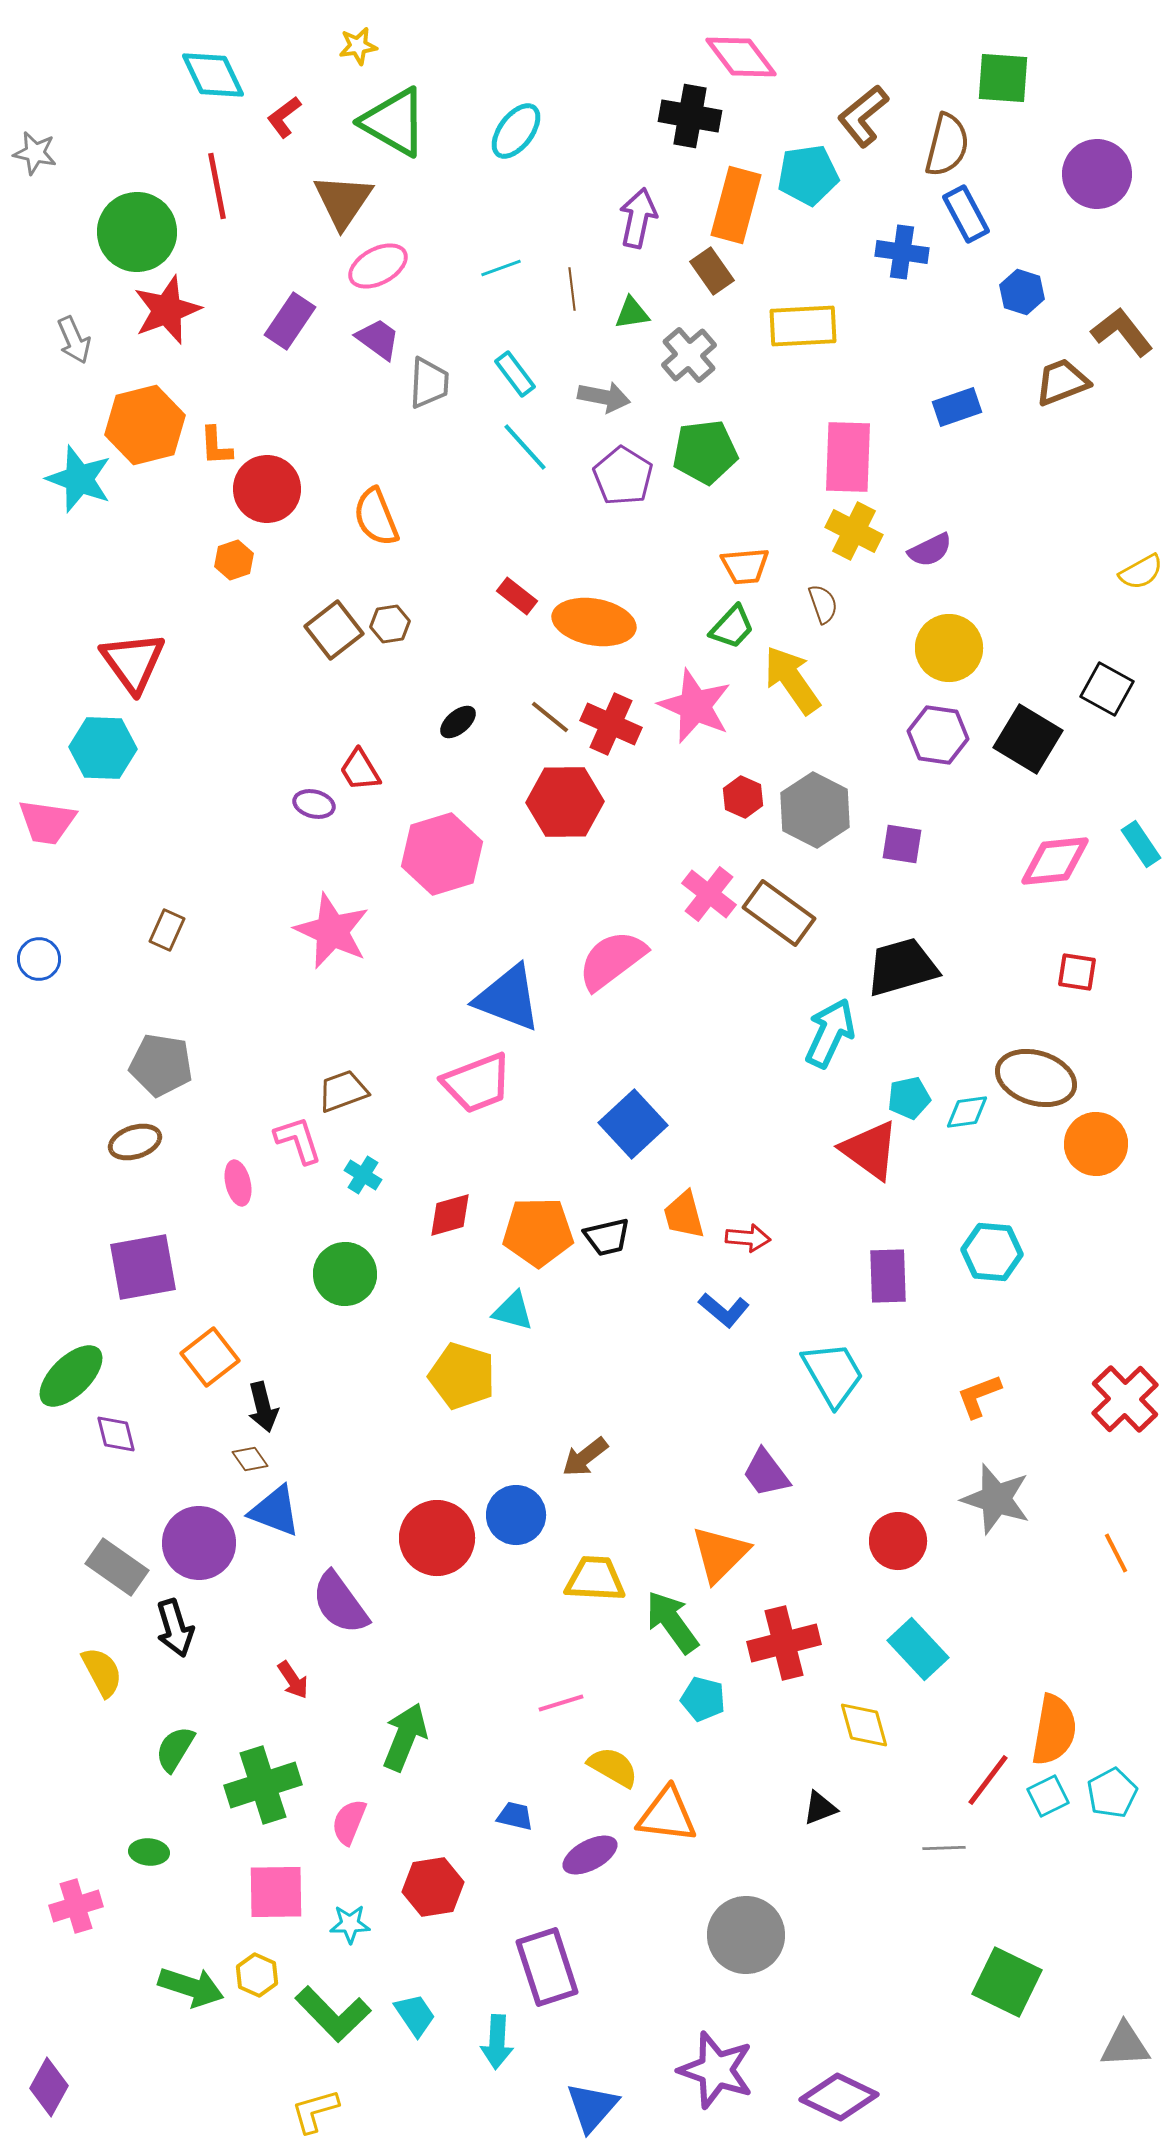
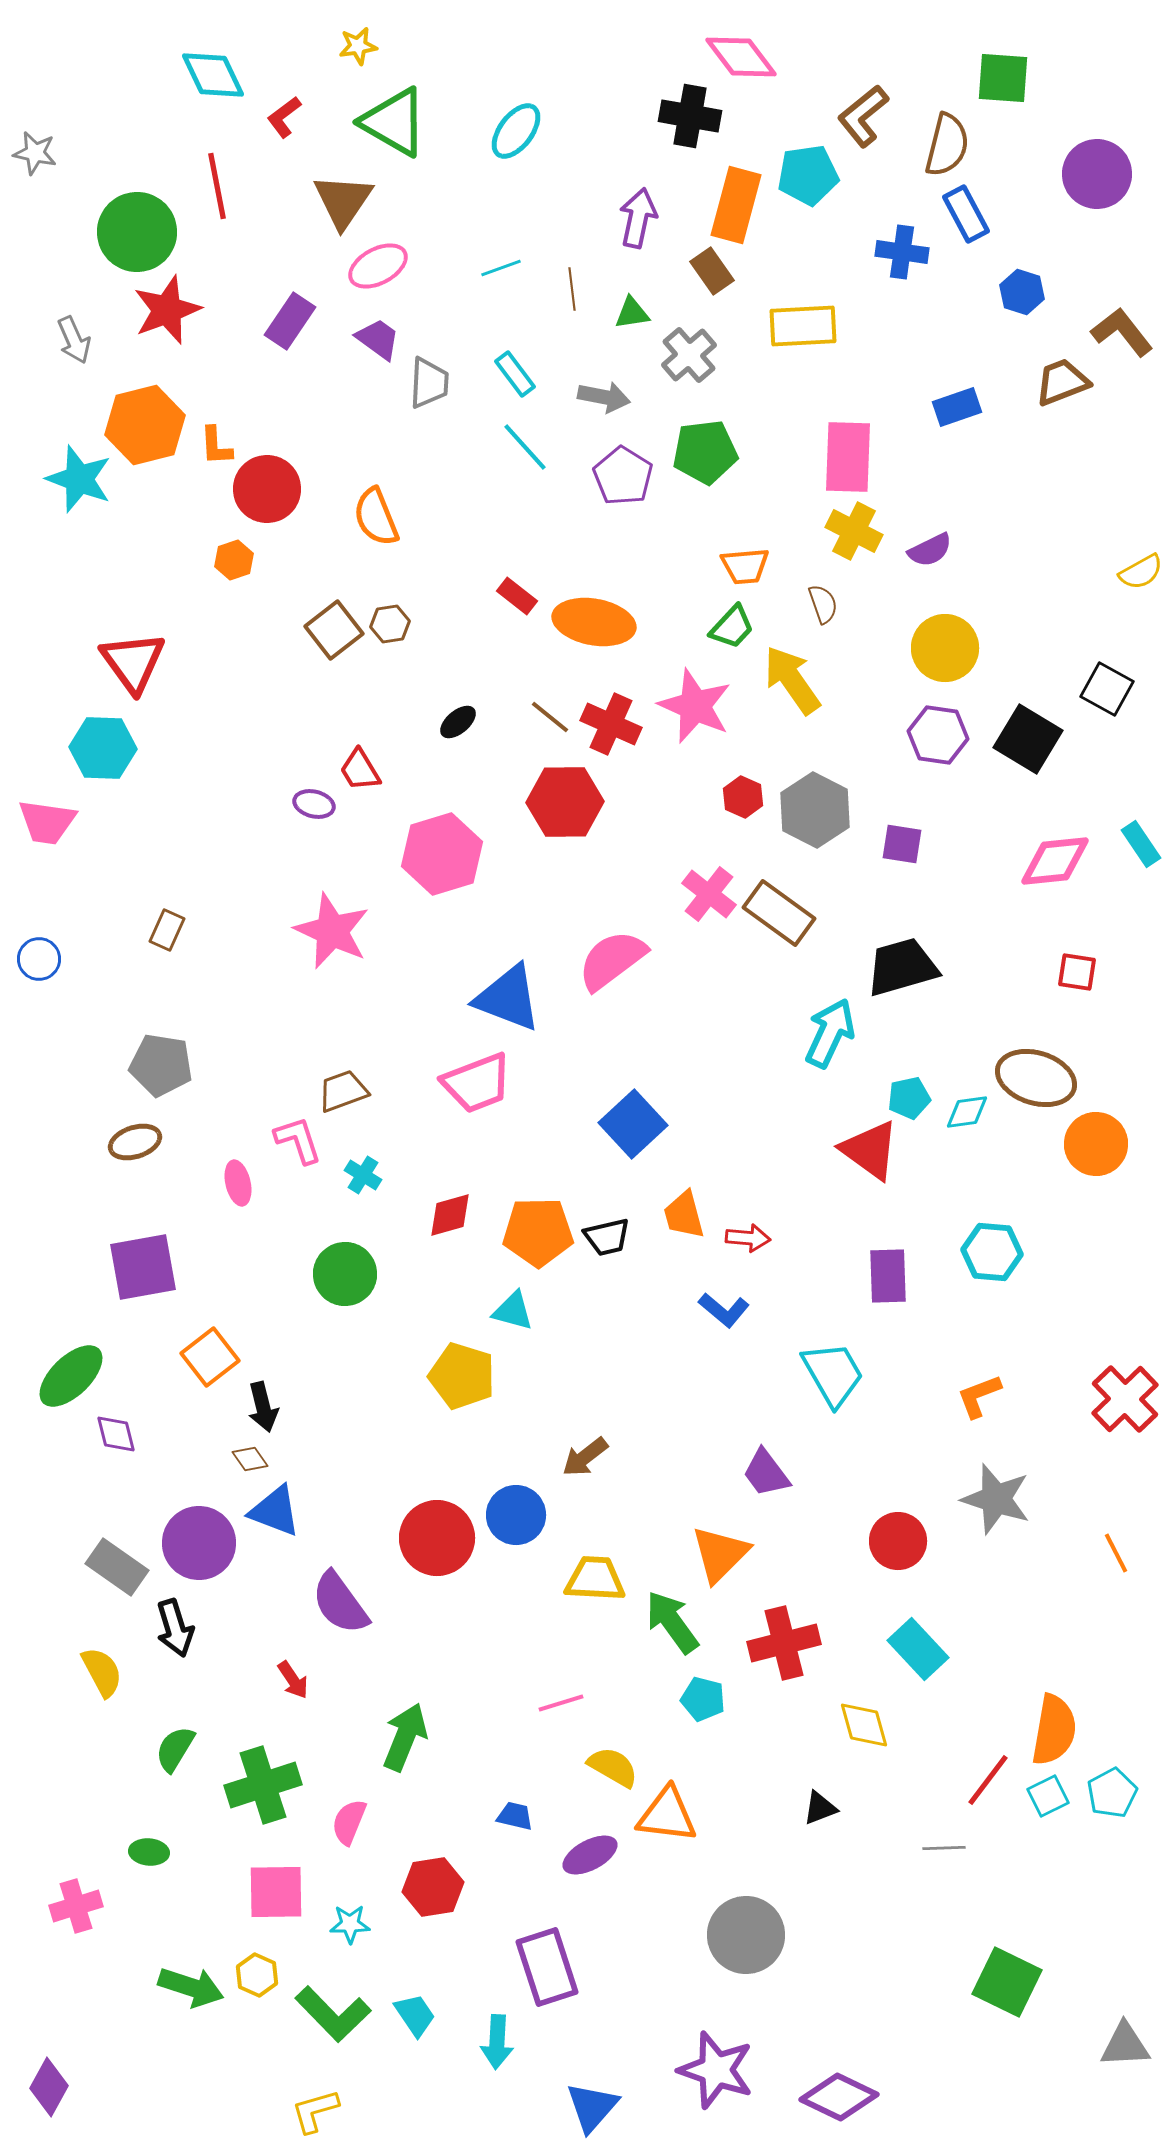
yellow circle at (949, 648): moved 4 px left
